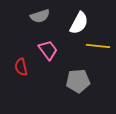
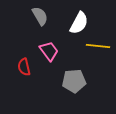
gray semicircle: rotated 102 degrees counterclockwise
pink trapezoid: moved 1 px right, 1 px down
red semicircle: moved 3 px right
gray pentagon: moved 4 px left
